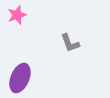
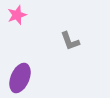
gray L-shape: moved 2 px up
